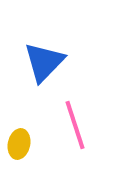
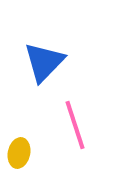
yellow ellipse: moved 9 px down
